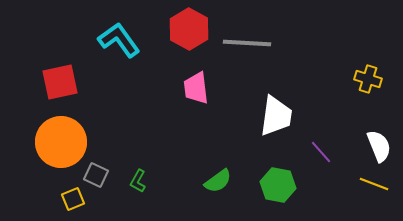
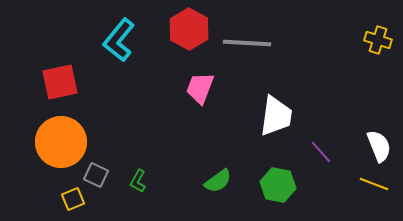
cyan L-shape: rotated 105 degrees counterclockwise
yellow cross: moved 10 px right, 39 px up
pink trapezoid: moved 4 px right; rotated 28 degrees clockwise
